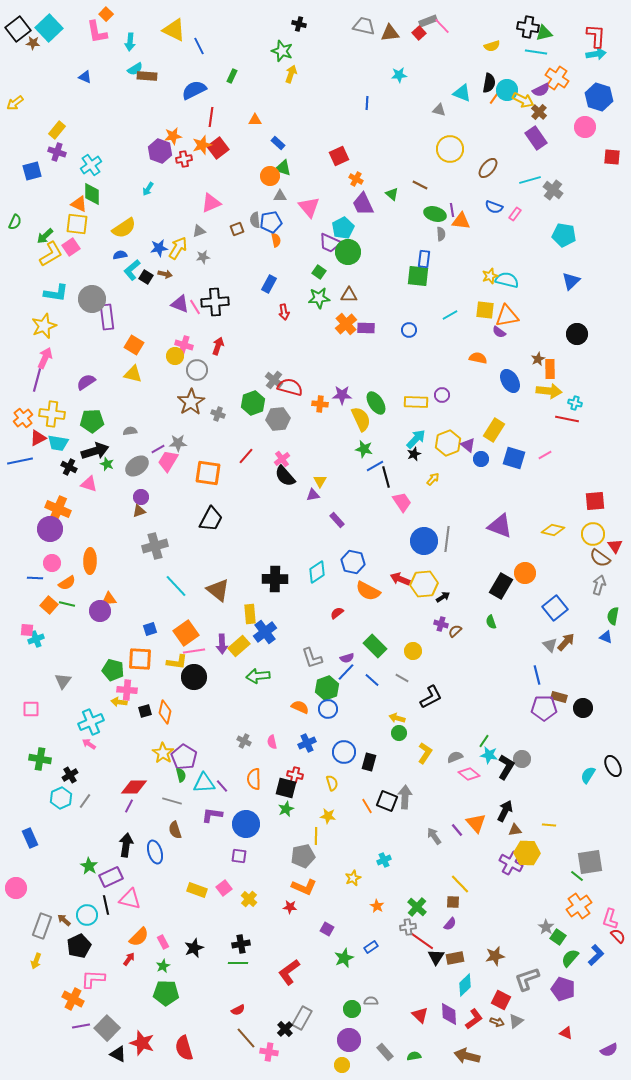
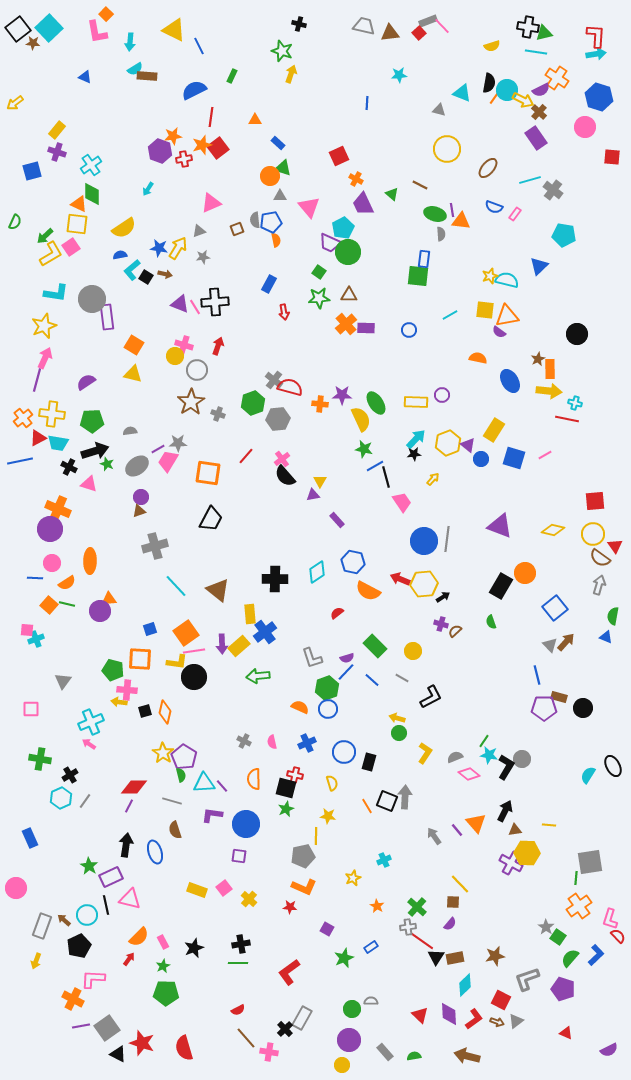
yellow circle at (450, 149): moved 3 px left
blue star at (159, 248): rotated 18 degrees clockwise
blue triangle at (571, 281): moved 32 px left, 15 px up
black star at (414, 454): rotated 16 degrees clockwise
green line at (577, 876): moved 1 px left, 2 px down; rotated 56 degrees clockwise
gray square at (107, 1028): rotated 10 degrees clockwise
